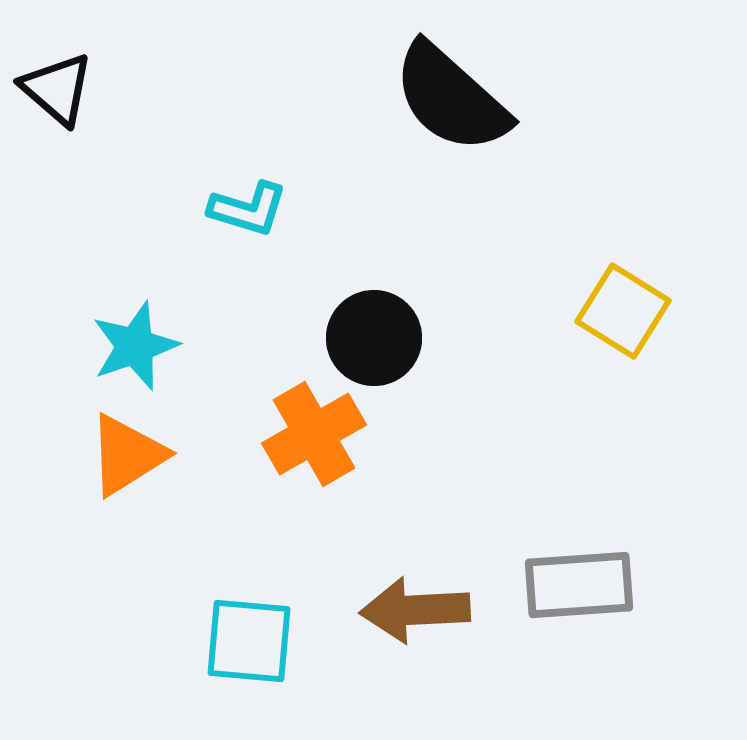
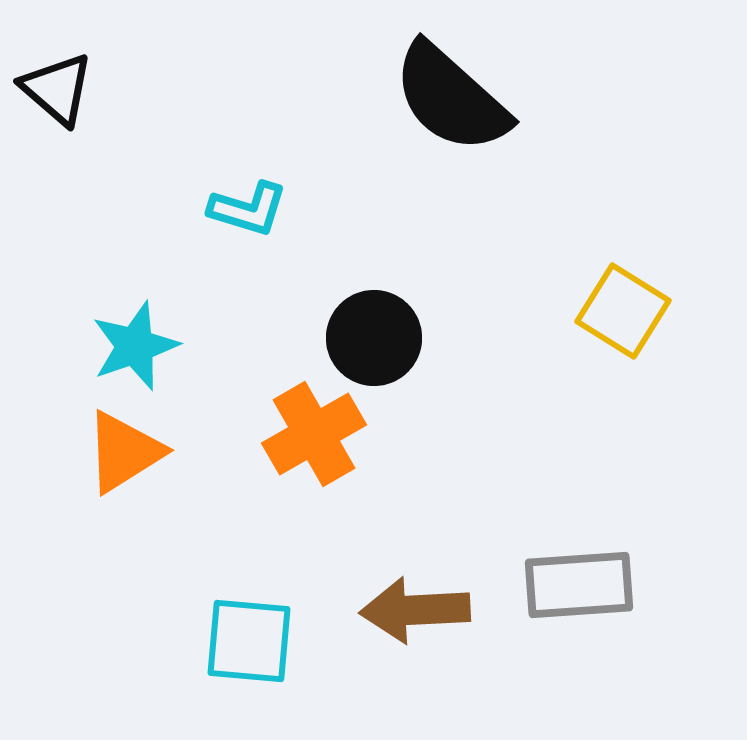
orange triangle: moved 3 px left, 3 px up
